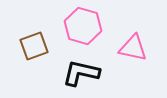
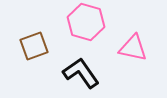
pink hexagon: moved 3 px right, 4 px up
black L-shape: rotated 42 degrees clockwise
